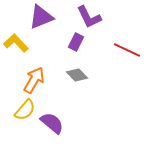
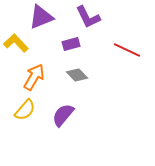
purple L-shape: moved 1 px left
purple rectangle: moved 5 px left, 2 px down; rotated 48 degrees clockwise
orange arrow: moved 3 px up
purple semicircle: moved 11 px right, 8 px up; rotated 90 degrees counterclockwise
